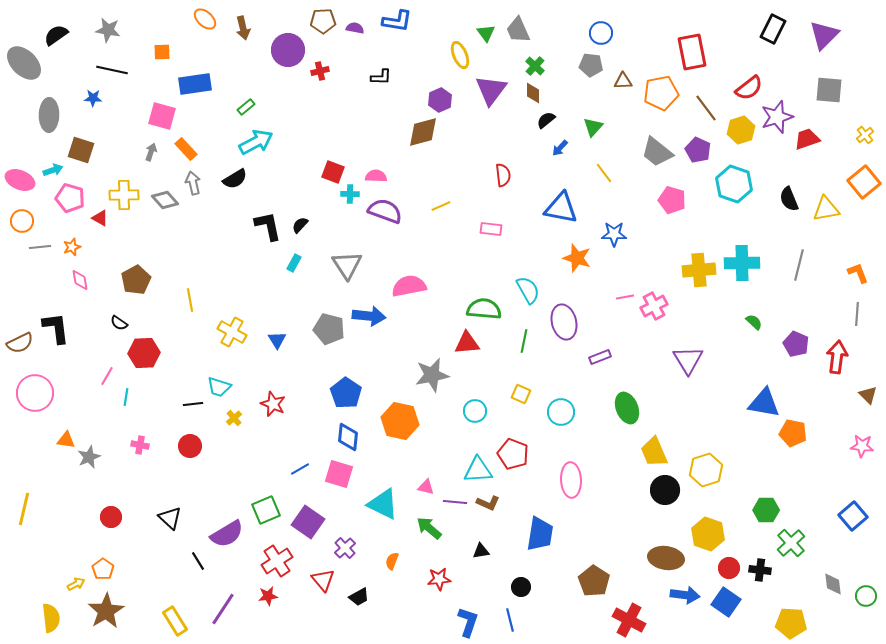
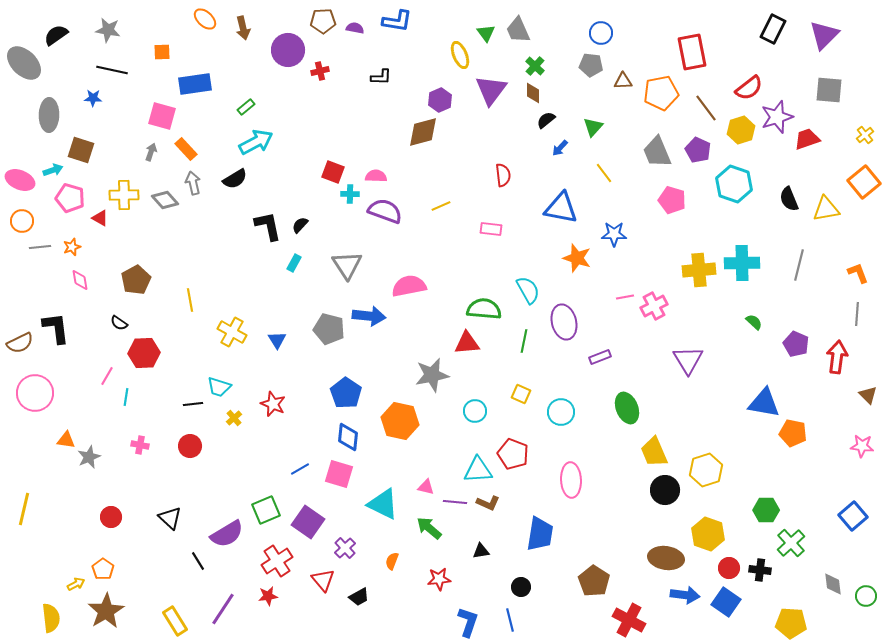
gray trapezoid at (657, 152): rotated 28 degrees clockwise
